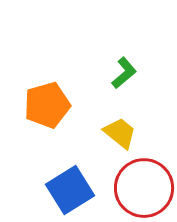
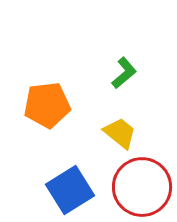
orange pentagon: rotated 9 degrees clockwise
red circle: moved 2 px left, 1 px up
